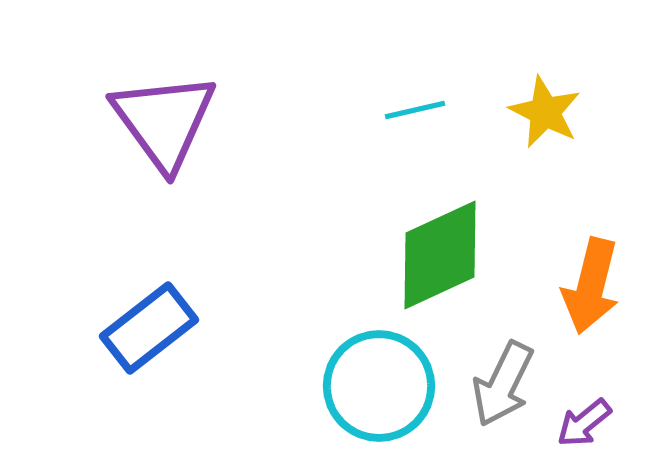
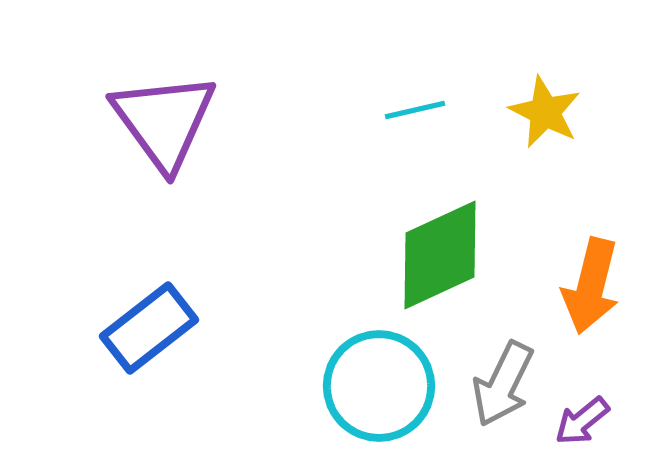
purple arrow: moved 2 px left, 2 px up
